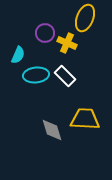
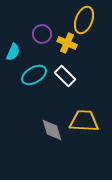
yellow ellipse: moved 1 px left, 2 px down
purple circle: moved 3 px left, 1 px down
cyan semicircle: moved 5 px left, 3 px up
cyan ellipse: moved 2 px left; rotated 25 degrees counterclockwise
yellow trapezoid: moved 1 px left, 2 px down
